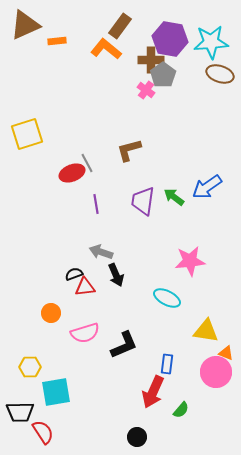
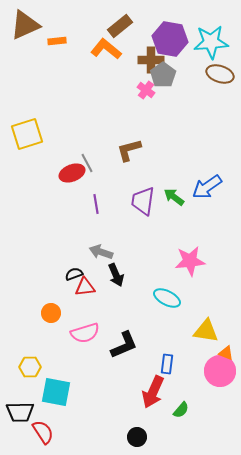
brown rectangle: rotated 15 degrees clockwise
pink circle: moved 4 px right, 1 px up
cyan square: rotated 20 degrees clockwise
